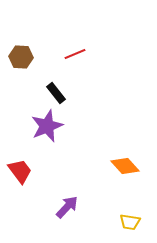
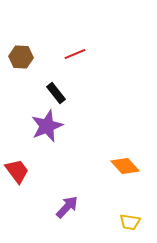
red trapezoid: moved 3 px left
